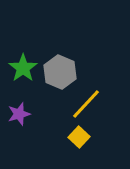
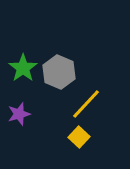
gray hexagon: moved 1 px left
